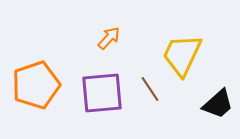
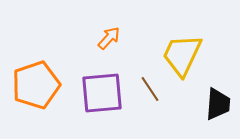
black trapezoid: rotated 44 degrees counterclockwise
